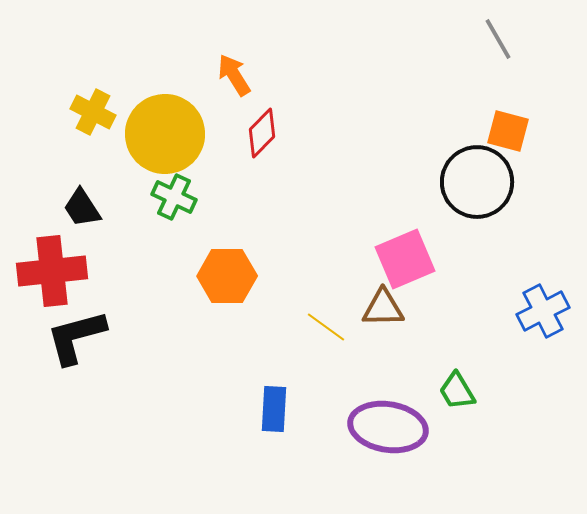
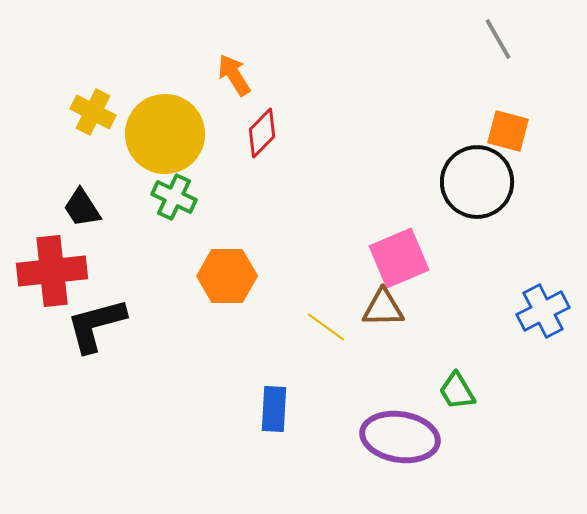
pink square: moved 6 px left, 1 px up
black L-shape: moved 20 px right, 12 px up
purple ellipse: moved 12 px right, 10 px down
